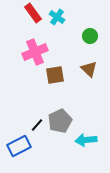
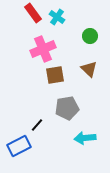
pink cross: moved 8 px right, 3 px up
gray pentagon: moved 7 px right, 13 px up; rotated 15 degrees clockwise
cyan arrow: moved 1 px left, 2 px up
